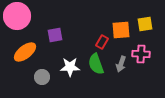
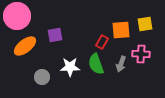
orange ellipse: moved 6 px up
